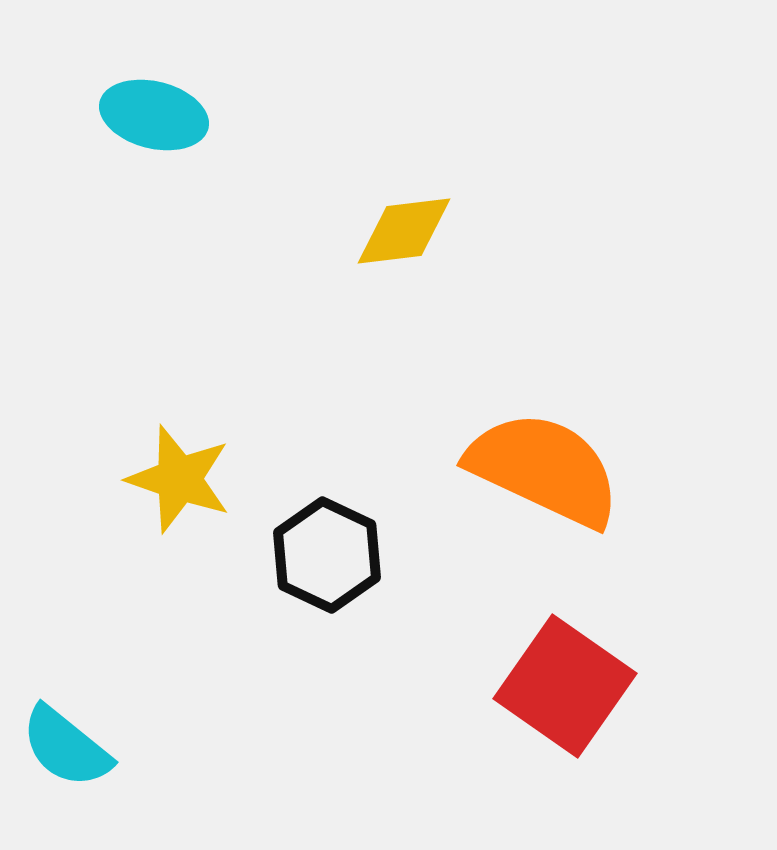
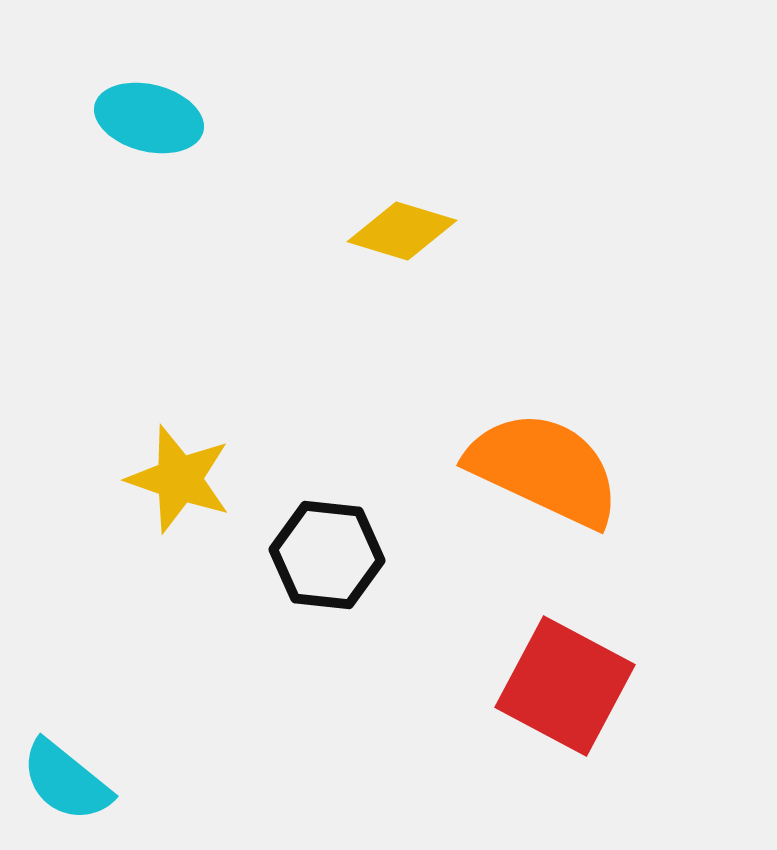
cyan ellipse: moved 5 px left, 3 px down
yellow diamond: moved 2 px left; rotated 24 degrees clockwise
black hexagon: rotated 19 degrees counterclockwise
red square: rotated 7 degrees counterclockwise
cyan semicircle: moved 34 px down
